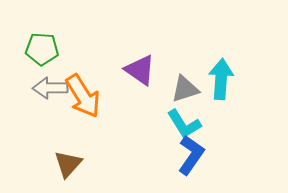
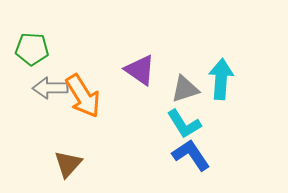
green pentagon: moved 10 px left
blue L-shape: rotated 69 degrees counterclockwise
